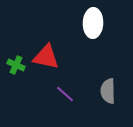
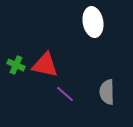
white ellipse: moved 1 px up; rotated 12 degrees counterclockwise
red triangle: moved 1 px left, 8 px down
gray semicircle: moved 1 px left, 1 px down
